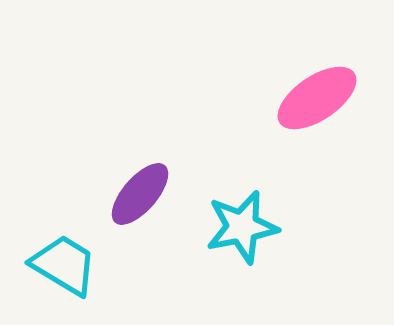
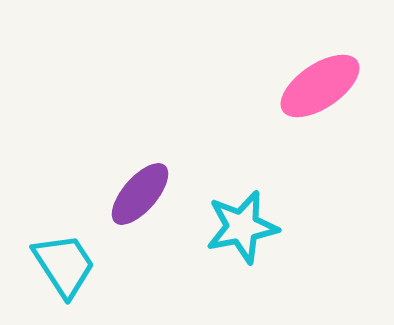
pink ellipse: moved 3 px right, 12 px up
cyan trapezoid: rotated 26 degrees clockwise
